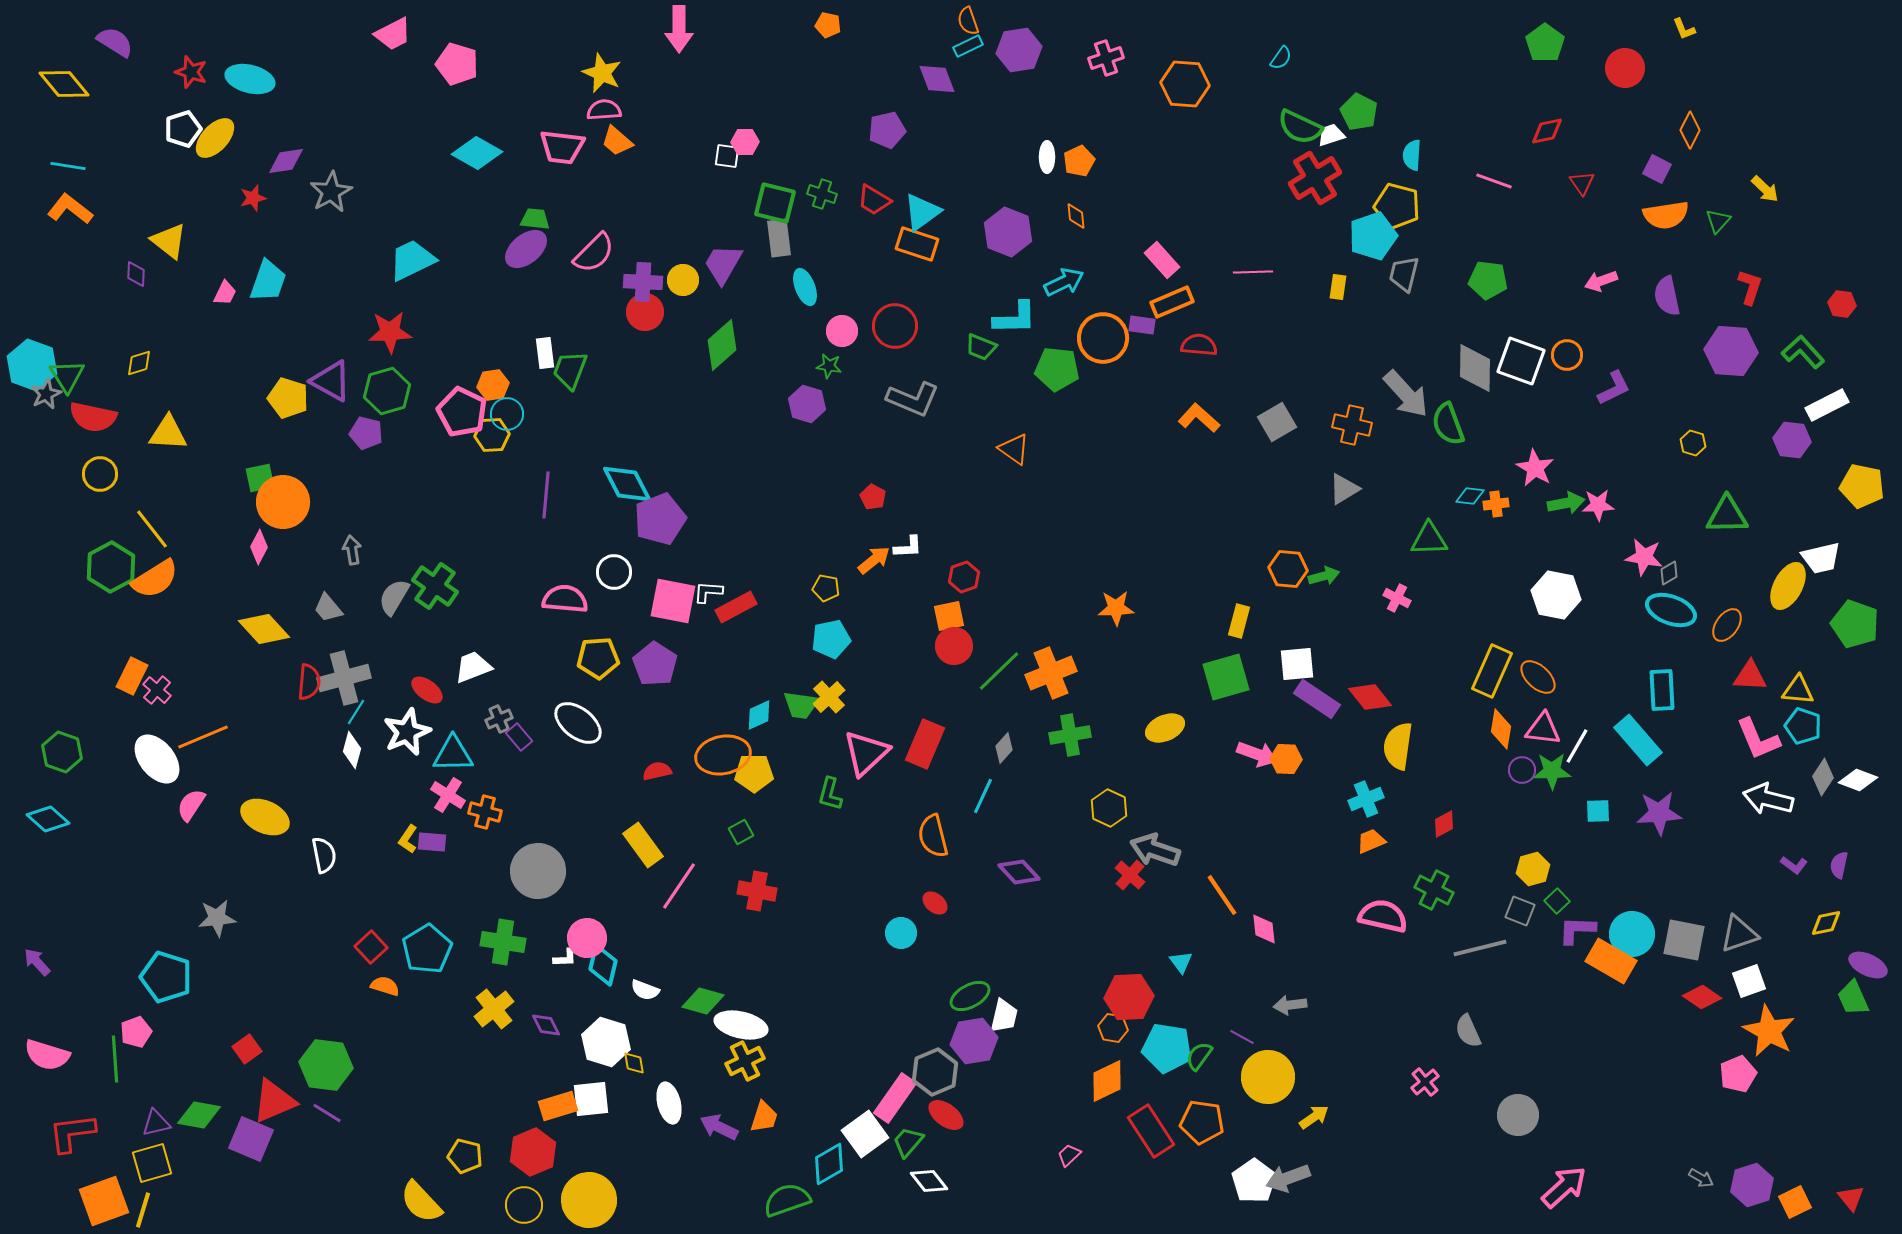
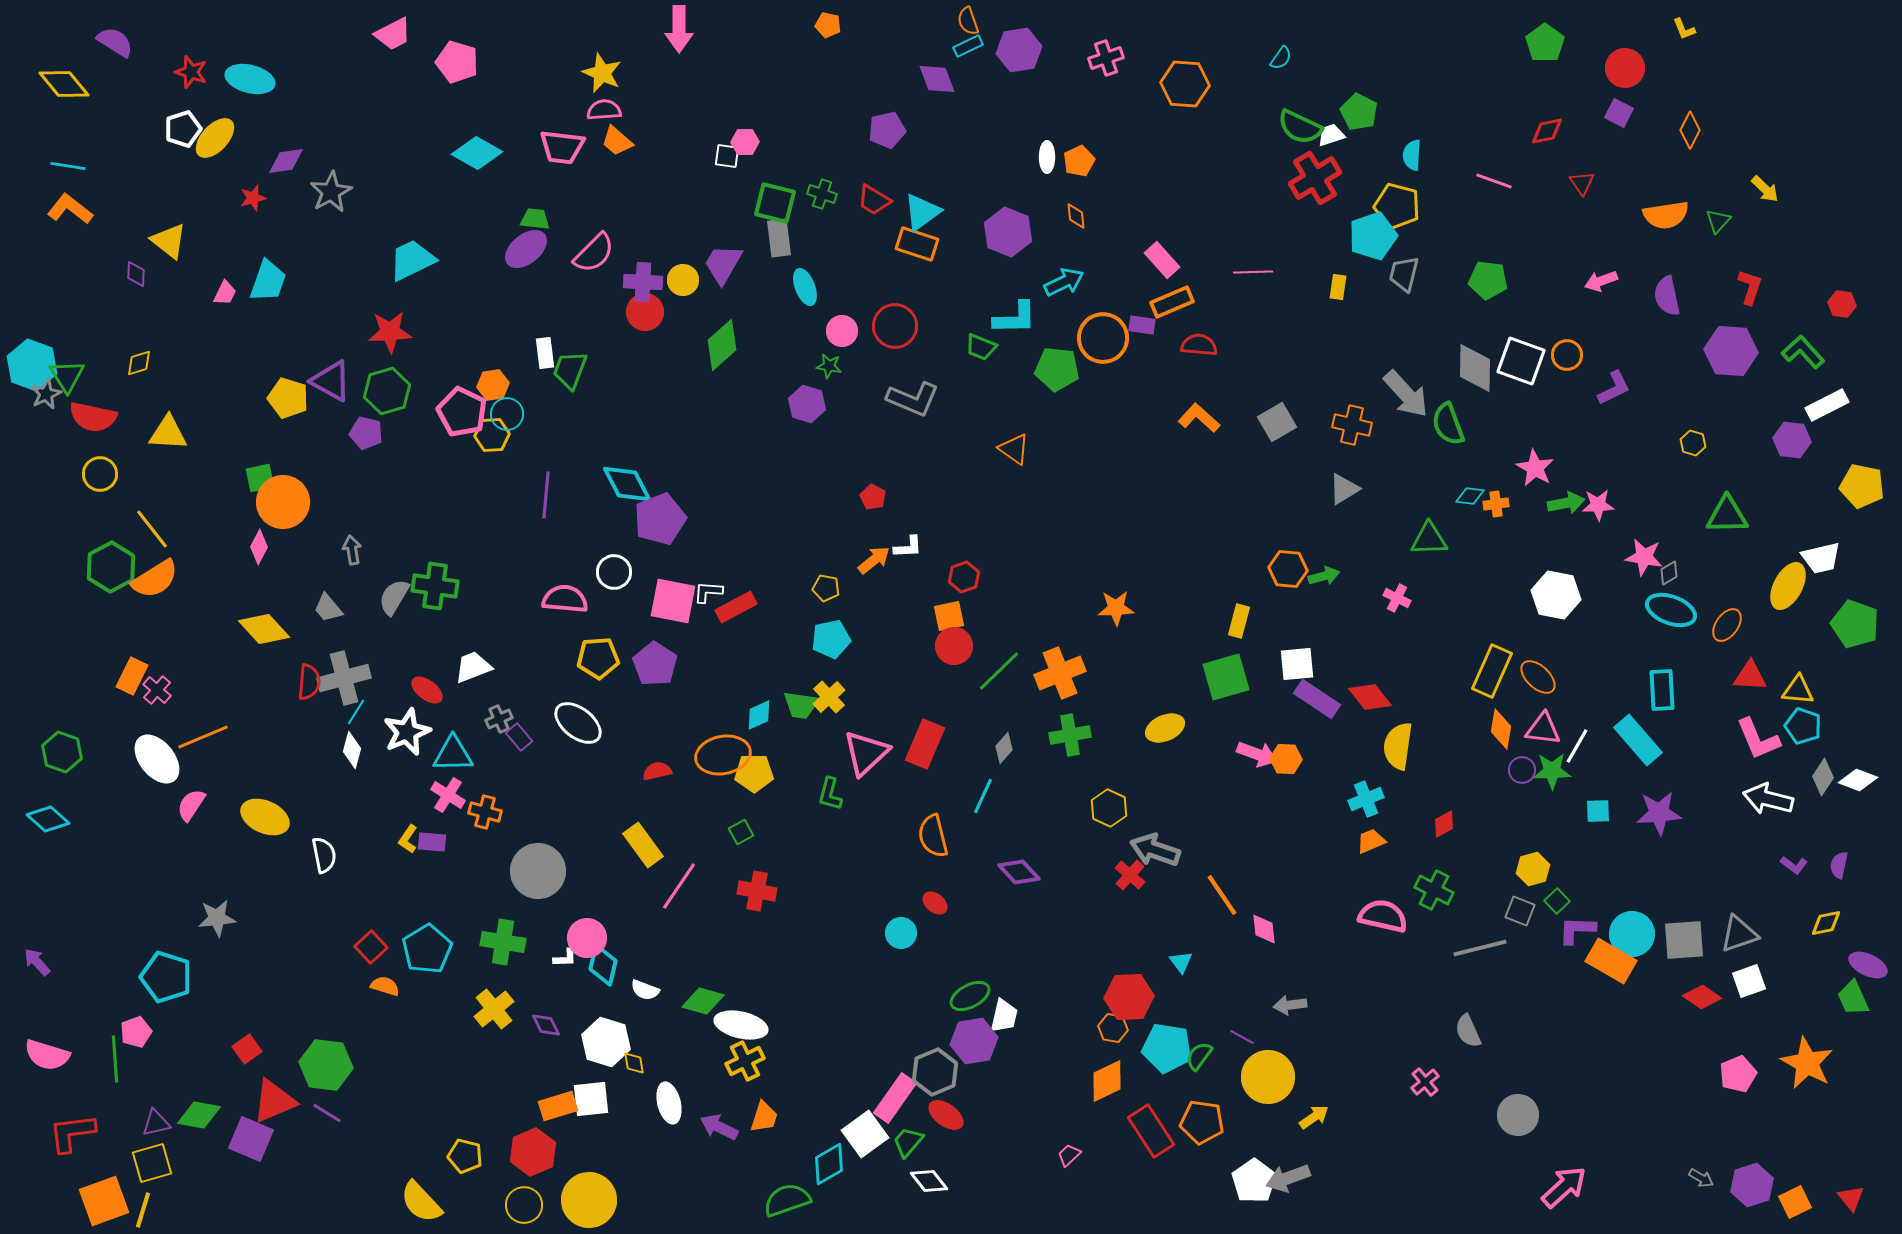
pink pentagon at (457, 64): moved 2 px up
purple square at (1657, 169): moved 38 px left, 56 px up
green cross at (435, 586): rotated 27 degrees counterclockwise
orange cross at (1051, 673): moved 9 px right
gray square at (1684, 940): rotated 15 degrees counterclockwise
orange star at (1769, 1031): moved 38 px right, 32 px down
